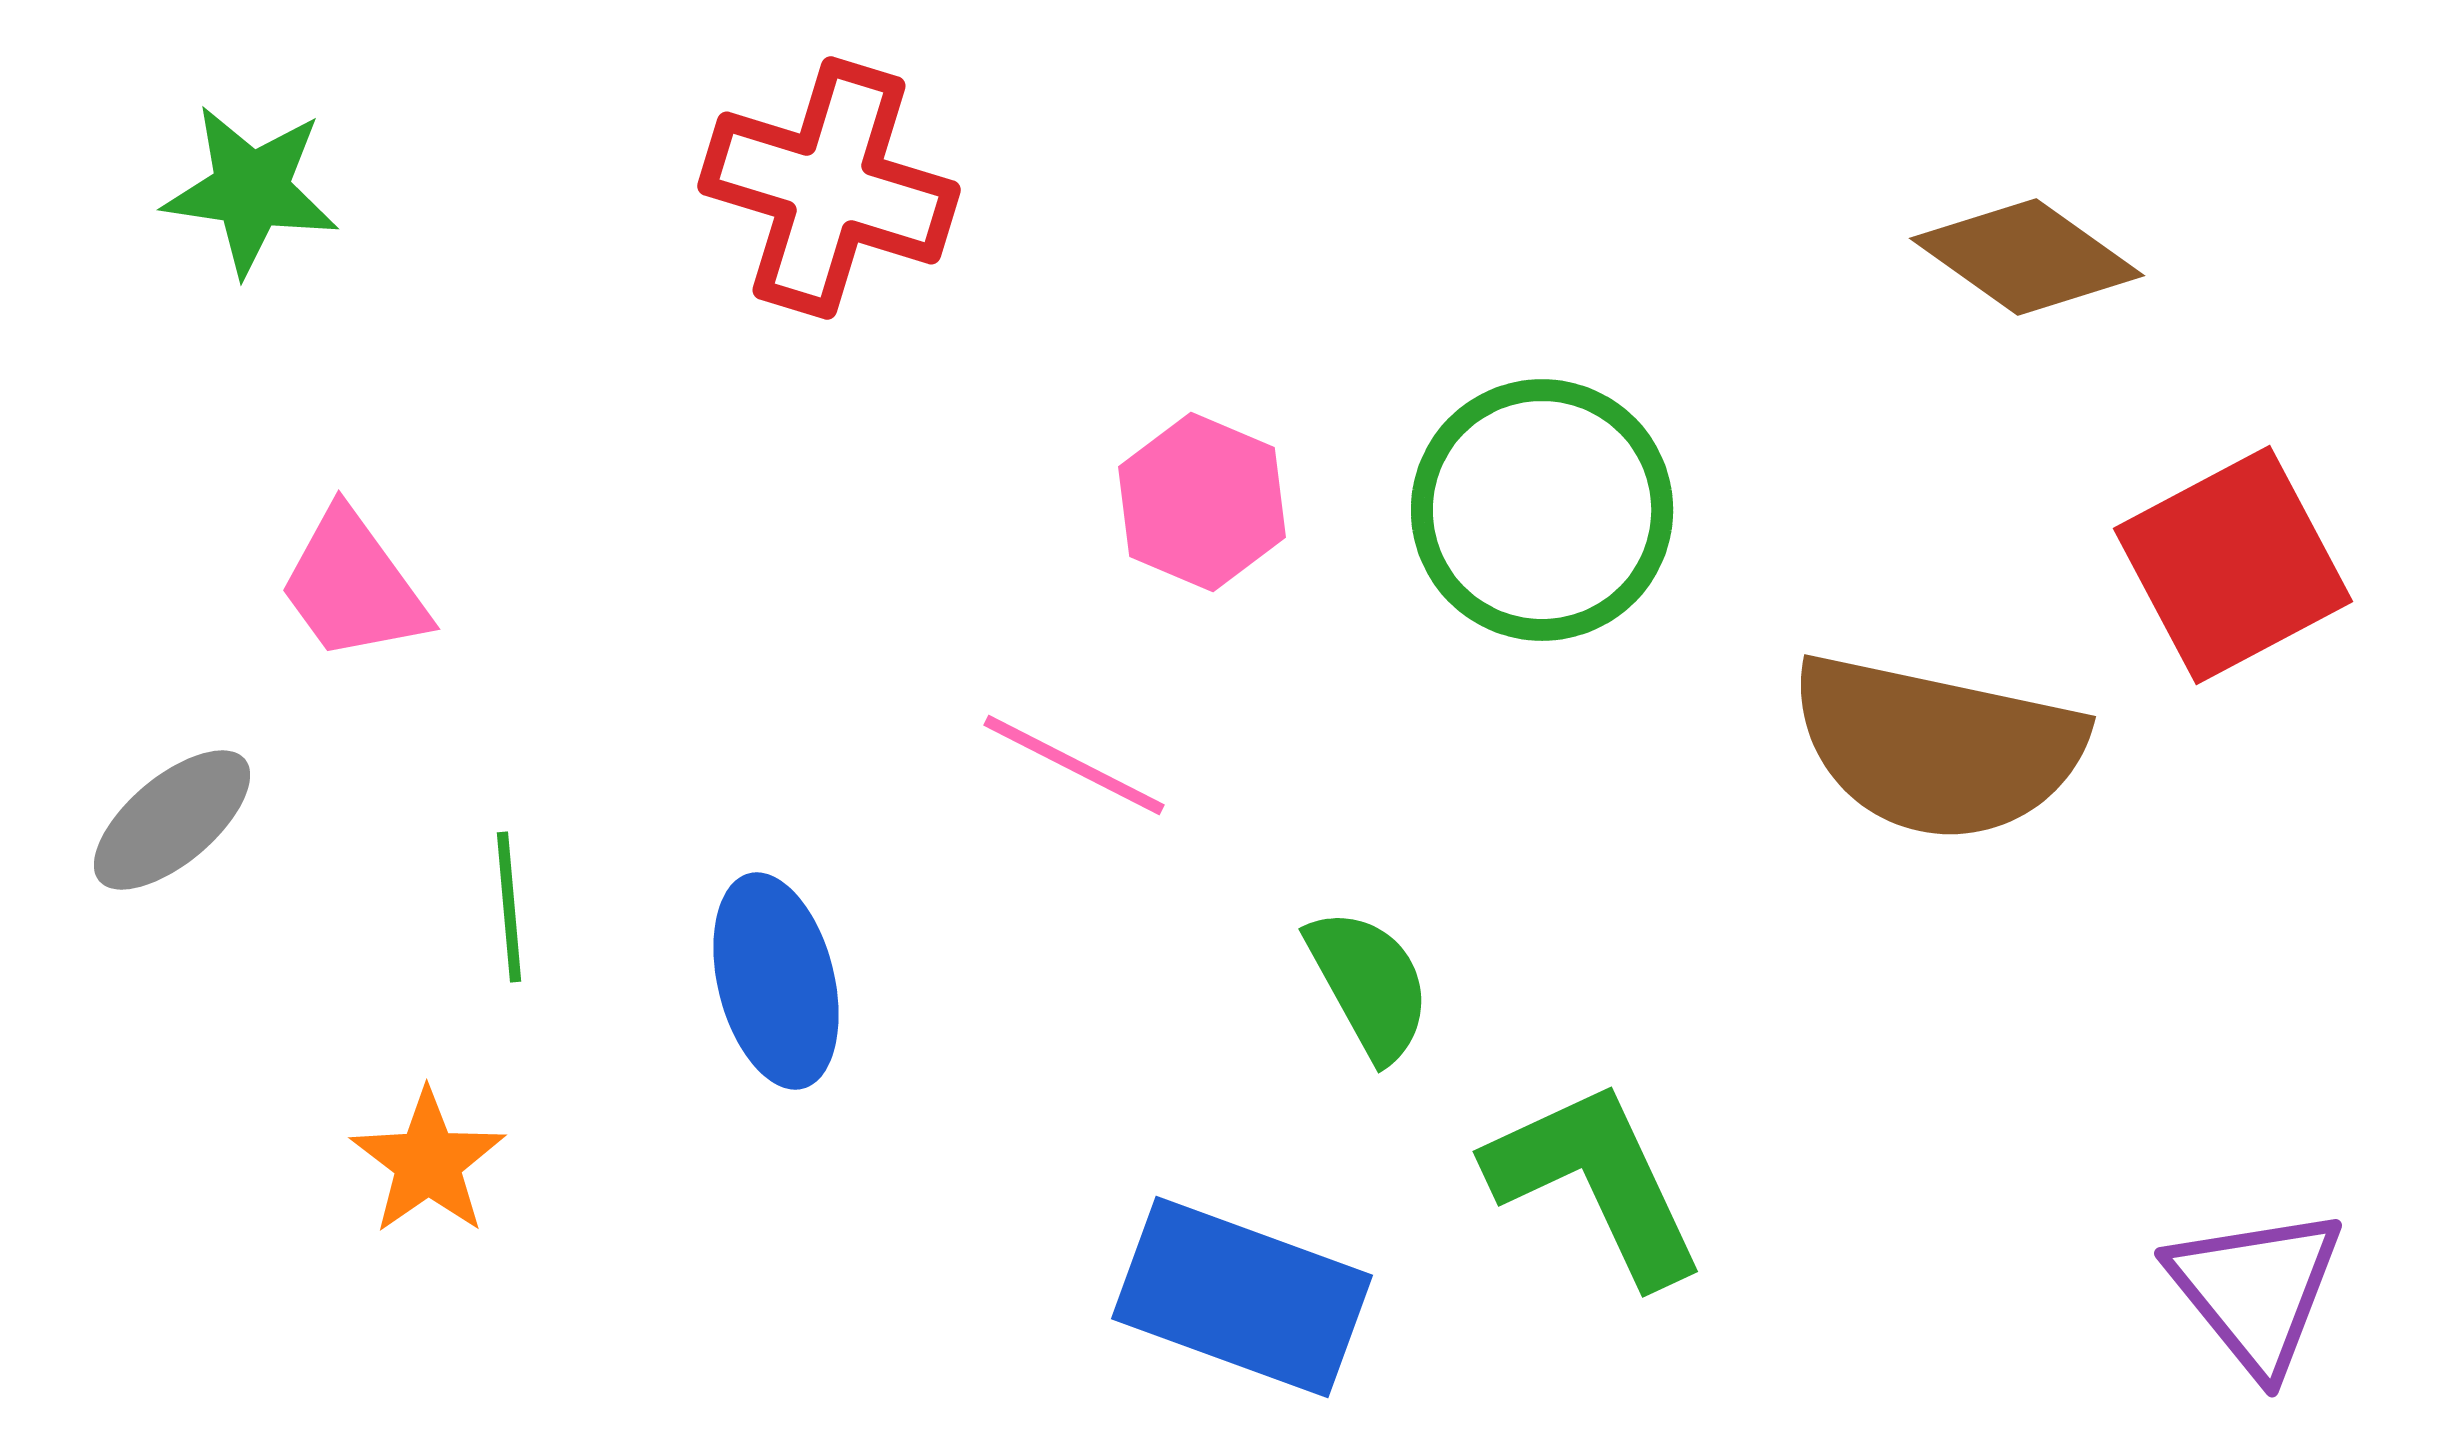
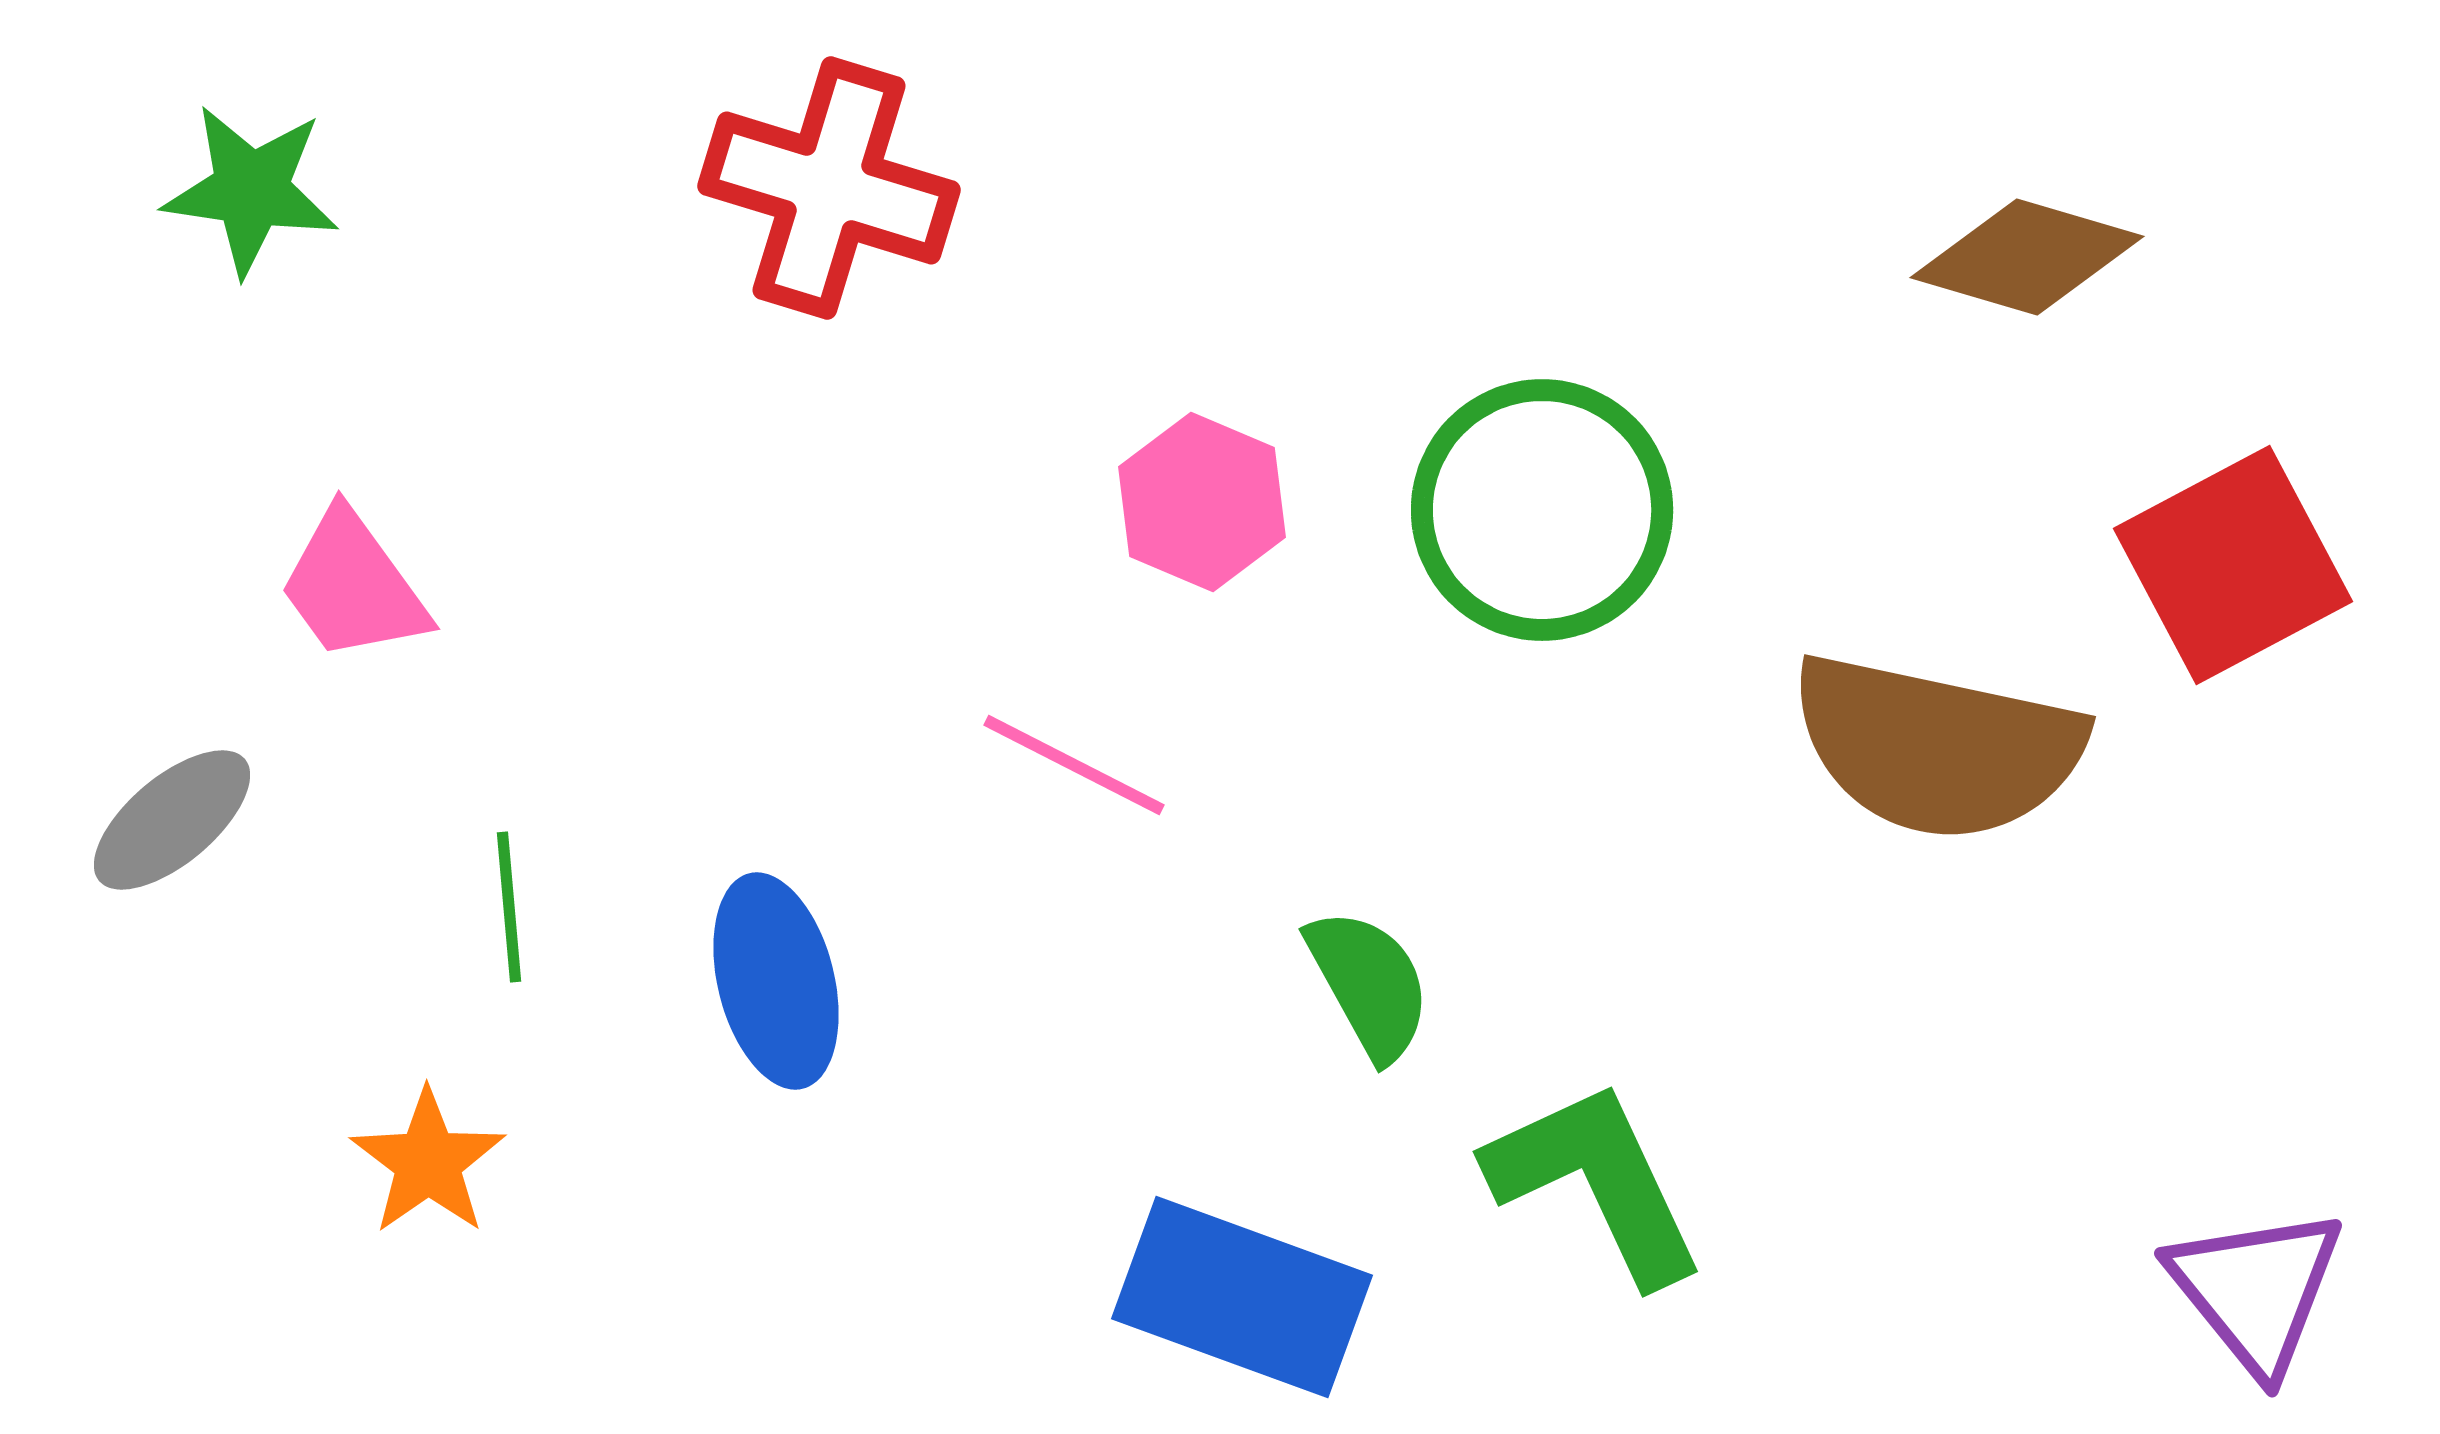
brown diamond: rotated 19 degrees counterclockwise
